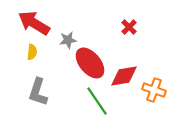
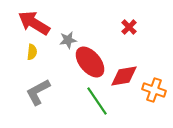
red ellipse: moved 1 px up
gray L-shape: rotated 44 degrees clockwise
